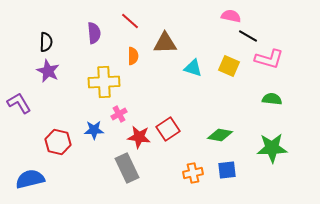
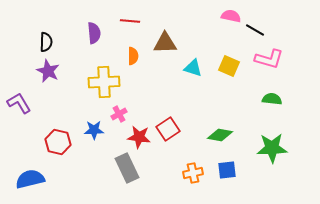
red line: rotated 36 degrees counterclockwise
black line: moved 7 px right, 6 px up
